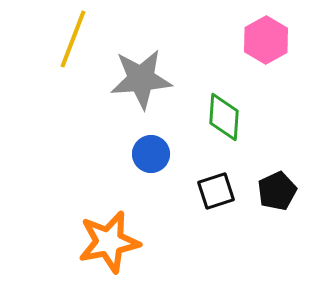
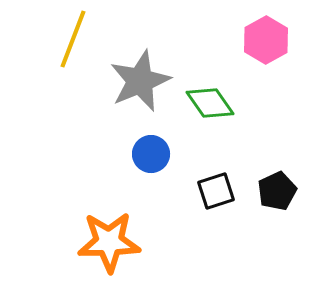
gray star: moved 1 px left, 2 px down; rotated 18 degrees counterclockwise
green diamond: moved 14 px left, 14 px up; rotated 39 degrees counterclockwise
orange star: rotated 10 degrees clockwise
